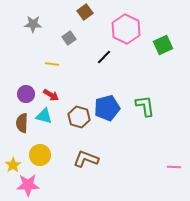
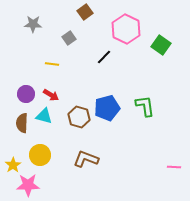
green square: moved 2 px left; rotated 30 degrees counterclockwise
